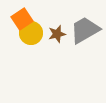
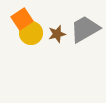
gray trapezoid: moved 1 px up
